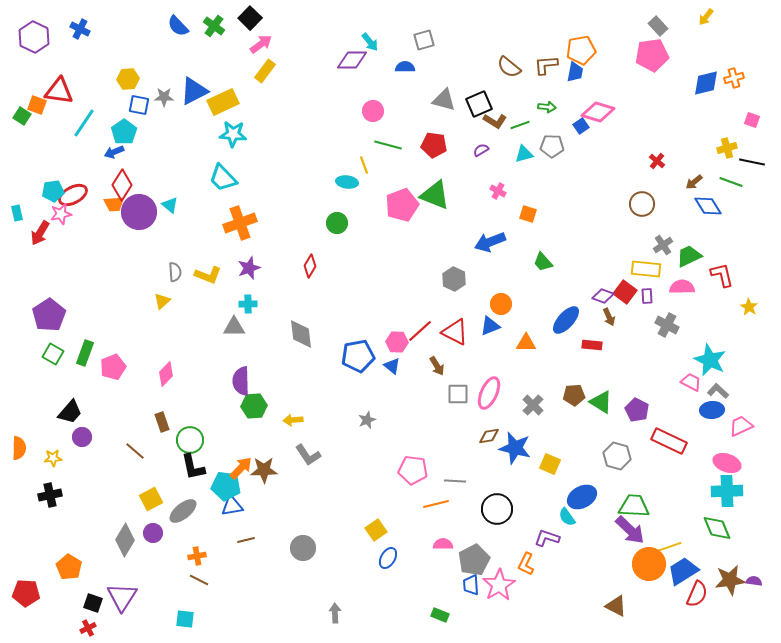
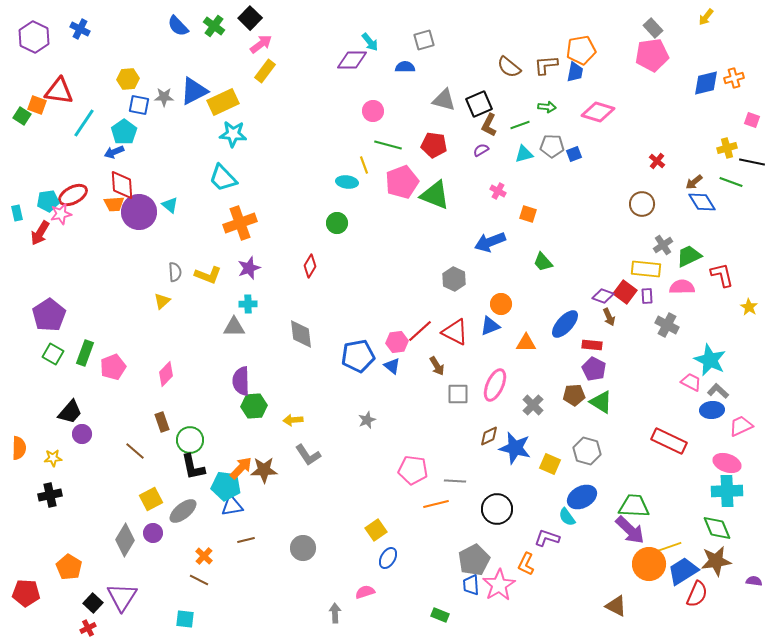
gray rectangle at (658, 26): moved 5 px left, 2 px down
brown L-shape at (495, 121): moved 6 px left, 4 px down; rotated 85 degrees clockwise
blue square at (581, 126): moved 7 px left, 28 px down; rotated 14 degrees clockwise
red diamond at (122, 185): rotated 36 degrees counterclockwise
cyan pentagon at (53, 191): moved 5 px left, 10 px down
pink pentagon at (402, 205): moved 23 px up
blue diamond at (708, 206): moved 6 px left, 4 px up
blue ellipse at (566, 320): moved 1 px left, 4 px down
pink hexagon at (397, 342): rotated 10 degrees counterclockwise
pink ellipse at (489, 393): moved 6 px right, 8 px up
purple pentagon at (637, 410): moved 43 px left, 41 px up
brown diamond at (489, 436): rotated 15 degrees counterclockwise
purple circle at (82, 437): moved 3 px up
gray hexagon at (617, 456): moved 30 px left, 5 px up
pink semicircle at (443, 544): moved 78 px left, 48 px down; rotated 18 degrees counterclockwise
orange cross at (197, 556): moved 7 px right; rotated 36 degrees counterclockwise
brown star at (730, 580): moved 14 px left, 19 px up
black square at (93, 603): rotated 24 degrees clockwise
